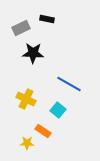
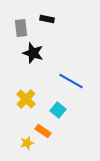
gray rectangle: rotated 72 degrees counterclockwise
black star: rotated 15 degrees clockwise
blue line: moved 2 px right, 3 px up
yellow cross: rotated 18 degrees clockwise
yellow star: rotated 16 degrees counterclockwise
